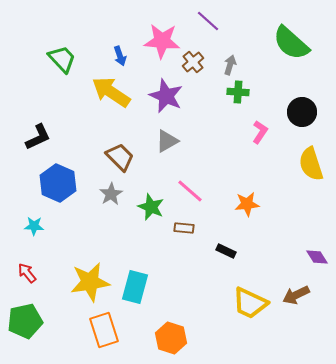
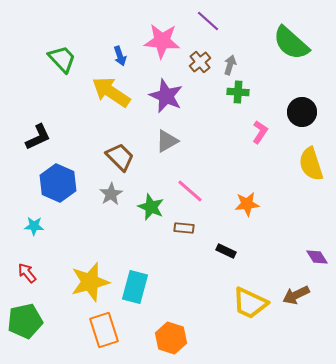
brown cross: moved 7 px right
yellow star: rotated 6 degrees counterclockwise
